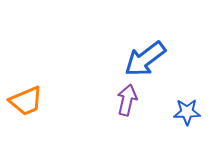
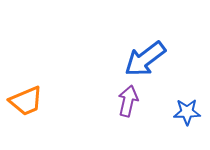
purple arrow: moved 1 px right, 1 px down
